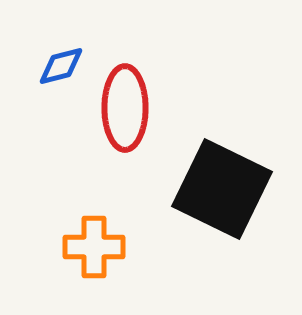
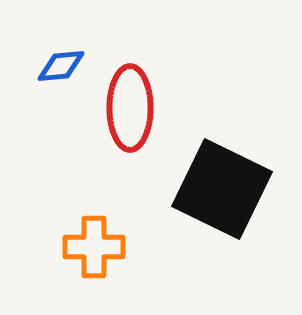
blue diamond: rotated 9 degrees clockwise
red ellipse: moved 5 px right
